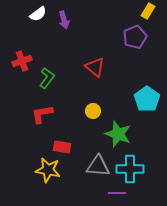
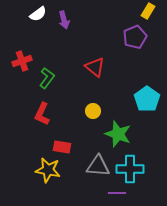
red L-shape: rotated 55 degrees counterclockwise
